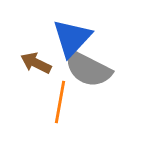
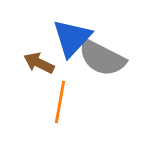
brown arrow: moved 3 px right
gray semicircle: moved 14 px right, 11 px up
